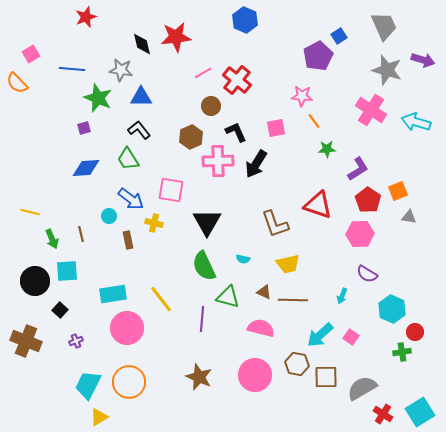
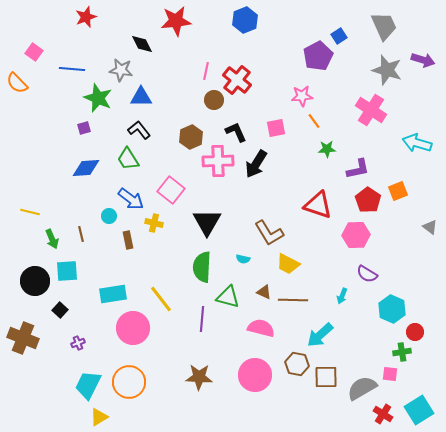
blue hexagon at (245, 20): rotated 15 degrees clockwise
red star at (176, 37): moved 16 px up
black diamond at (142, 44): rotated 15 degrees counterclockwise
pink square at (31, 54): moved 3 px right, 2 px up; rotated 24 degrees counterclockwise
pink line at (203, 73): moved 3 px right, 2 px up; rotated 48 degrees counterclockwise
pink star at (302, 96): rotated 10 degrees counterclockwise
brown circle at (211, 106): moved 3 px right, 6 px up
cyan arrow at (416, 122): moved 1 px right, 21 px down
purple L-shape at (358, 169): rotated 20 degrees clockwise
pink square at (171, 190): rotated 28 degrees clockwise
gray triangle at (409, 217): moved 21 px right, 10 px down; rotated 28 degrees clockwise
brown L-shape at (275, 224): moved 6 px left, 9 px down; rotated 12 degrees counterclockwise
pink hexagon at (360, 234): moved 4 px left, 1 px down
yellow trapezoid at (288, 264): rotated 40 degrees clockwise
green semicircle at (204, 266): moved 2 px left, 1 px down; rotated 28 degrees clockwise
pink circle at (127, 328): moved 6 px right
pink square at (351, 337): moved 39 px right, 37 px down; rotated 28 degrees counterclockwise
brown cross at (26, 341): moved 3 px left, 3 px up
purple cross at (76, 341): moved 2 px right, 2 px down
brown star at (199, 377): rotated 20 degrees counterclockwise
cyan square at (420, 412): moved 1 px left, 2 px up
